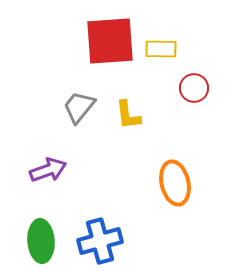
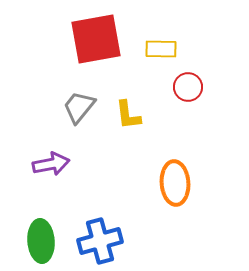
red square: moved 14 px left, 2 px up; rotated 6 degrees counterclockwise
red circle: moved 6 px left, 1 px up
purple arrow: moved 3 px right, 6 px up; rotated 9 degrees clockwise
orange ellipse: rotated 9 degrees clockwise
